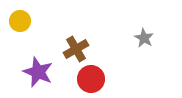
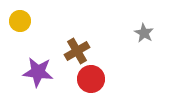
gray star: moved 5 px up
brown cross: moved 1 px right, 2 px down
purple star: rotated 16 degrees counterclockwise
